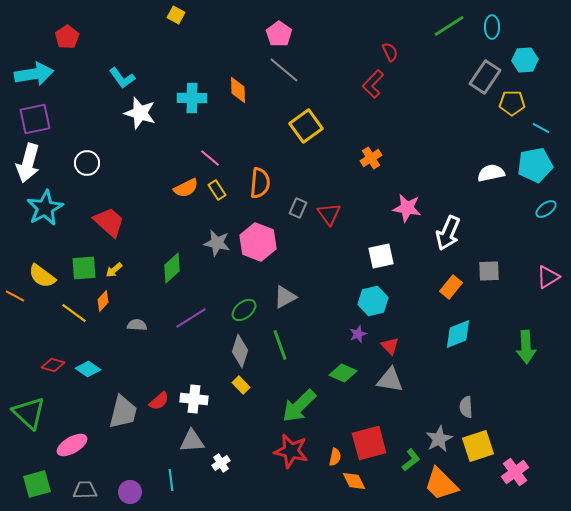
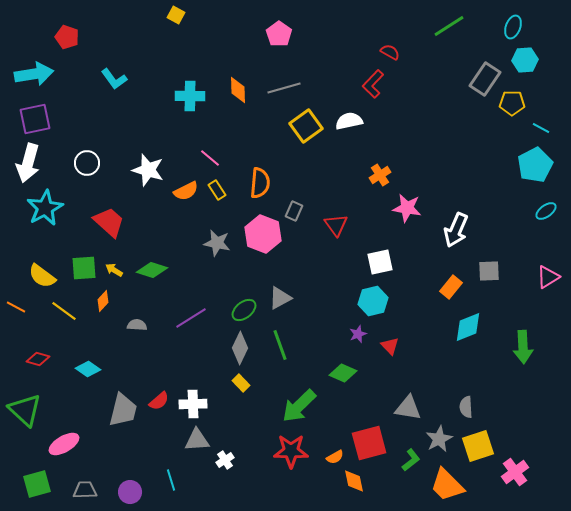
cyan ellipse at (492, 27): moved 21 px right; rotated 20 degrees clockwise
red pentagon at (67, 37): rotated 20 degrees counterclockwise
red semicircle at (390, 52): rotated 36 degrees counterclockwise
gray line at (284, 70): moved 18 px down; rotated 56 degrees counterclockwise
gray rectangle at (485, 77): moved 2 px down
cyan L-shape at (122, 78): moved 8 px left, 1 px down
cyan cross at (192, 98): moved 2 px left, 2 px up
white star at (140, 113): moved 8 px right, 57 px down
orange cross at (371, 158): moved 9 px right, 17 px down
cyan pentagon at (535, 165): rotated 16 degrees counterclockwise
white semicircle at (491, 173): moved 142 px left, 52 px up
orange semicircle at (186, 188): moved 3 px down
gray rectangle at (298, 208): moved 4 px left, 3 px down
cyan ellipse at (546, 209): moved 2 px down
red triangle at (329, 214): moved 7 px right, 11 px down
white arrow at (448, 233): moved 8 px right, 3 px up
pink hexagon at (258, 242): moved 5 px right, 8 px up
white square at (381, 256): moved 1 px left, 6 px down
green diamond at (172, 268): moved 20 px left, 2 px down; rotated 60 degrees clockwise
yellow arrow at (114, 270): rotated 72 degrees clockwise
orange line at (15, 296): moved 1 px right, 11 px down
gray triangle at (285, 297): moved 5 px left, 1 px down
yellow line at (74, 313): moved 10 px left, 2 px up
cyan diamond at (458, 334): moved 10 px right, 7 px up
green arrow at (526, 347): moved 3 px left
gray diamond at (240, 351): moved 3 px up; rotated 8 degrees clockwise
red diamond at (53, 365): moved 15 px left, 6 px up
gray triangle at (390, 380): moved 18 px right, 28 px down
yellow rectangle at (241, 385): moved 2 px up
white cross at (194, 399): moved 1 px left, 5 px down; rotated 8 degrees counterclockwise
gray trapezoid at (123, 412): moved 2 px up
green triangle at (29, 413): moved 4 px left, 3 px up
gray triangle at (192, 441): moved 5 px right, 1 px up
pink ellipse at (72, 445): moved 8 px left, 1 px up
red star at (291, 451): rotated 12 degrees counterclockwise
orange semicircle at (335, 457): rotated 48 degrees clockwise
white cross at (221, 463): moved 4 px right, 3 px up
cyan line at (171, 480): rotated 10 degrees counterclockwise
orange diamond at (354, 481): rotated 15 degrees clockwise
orange trapezoid at (441, 484): moved 6 px right, 1 px down
